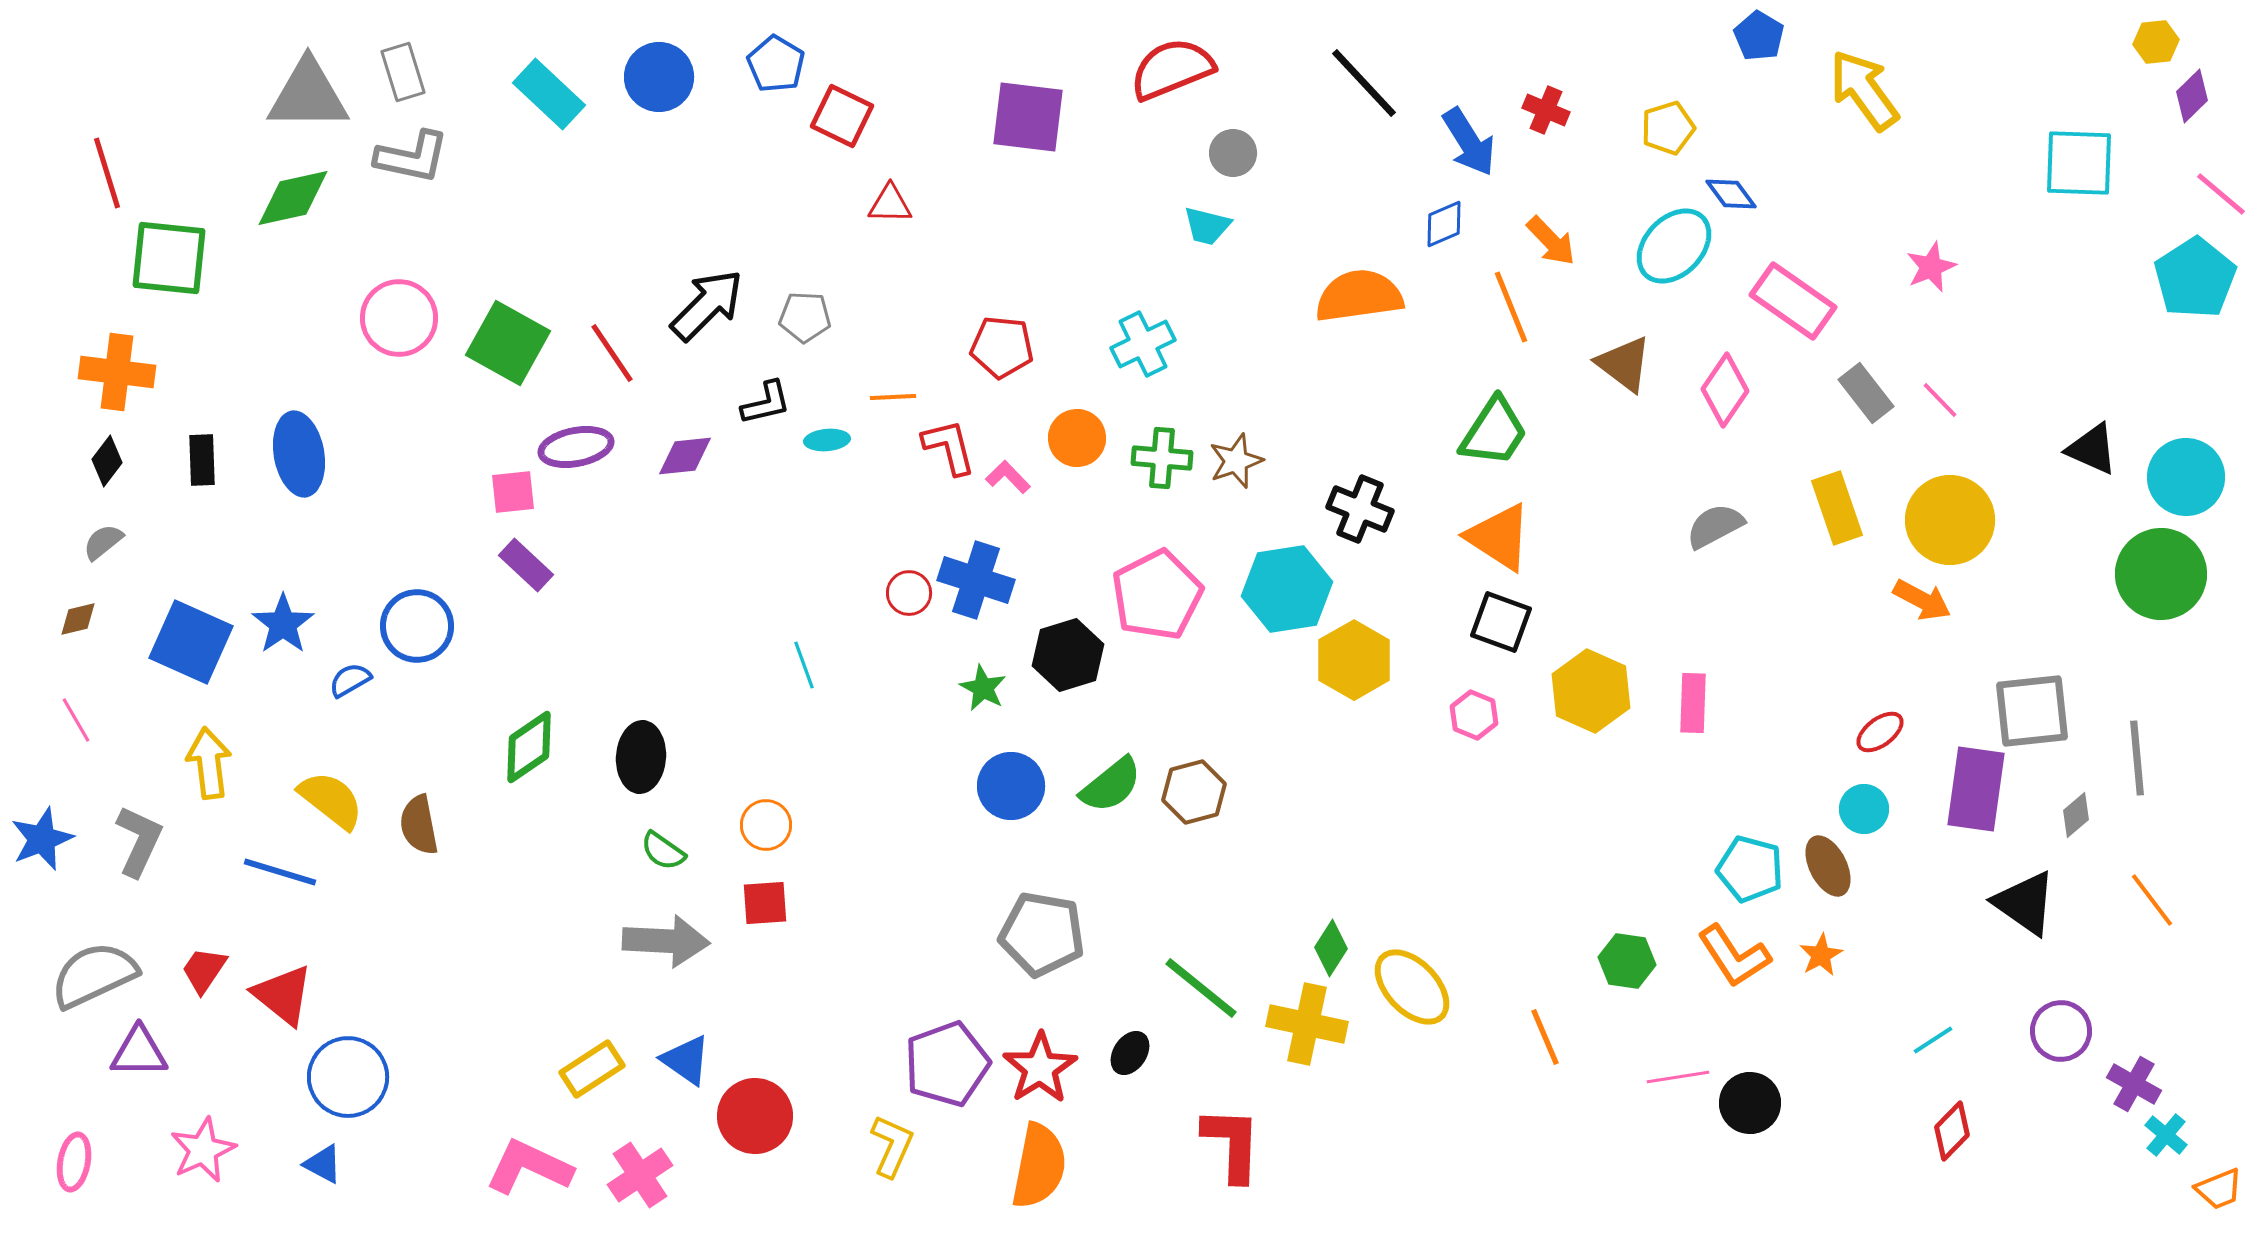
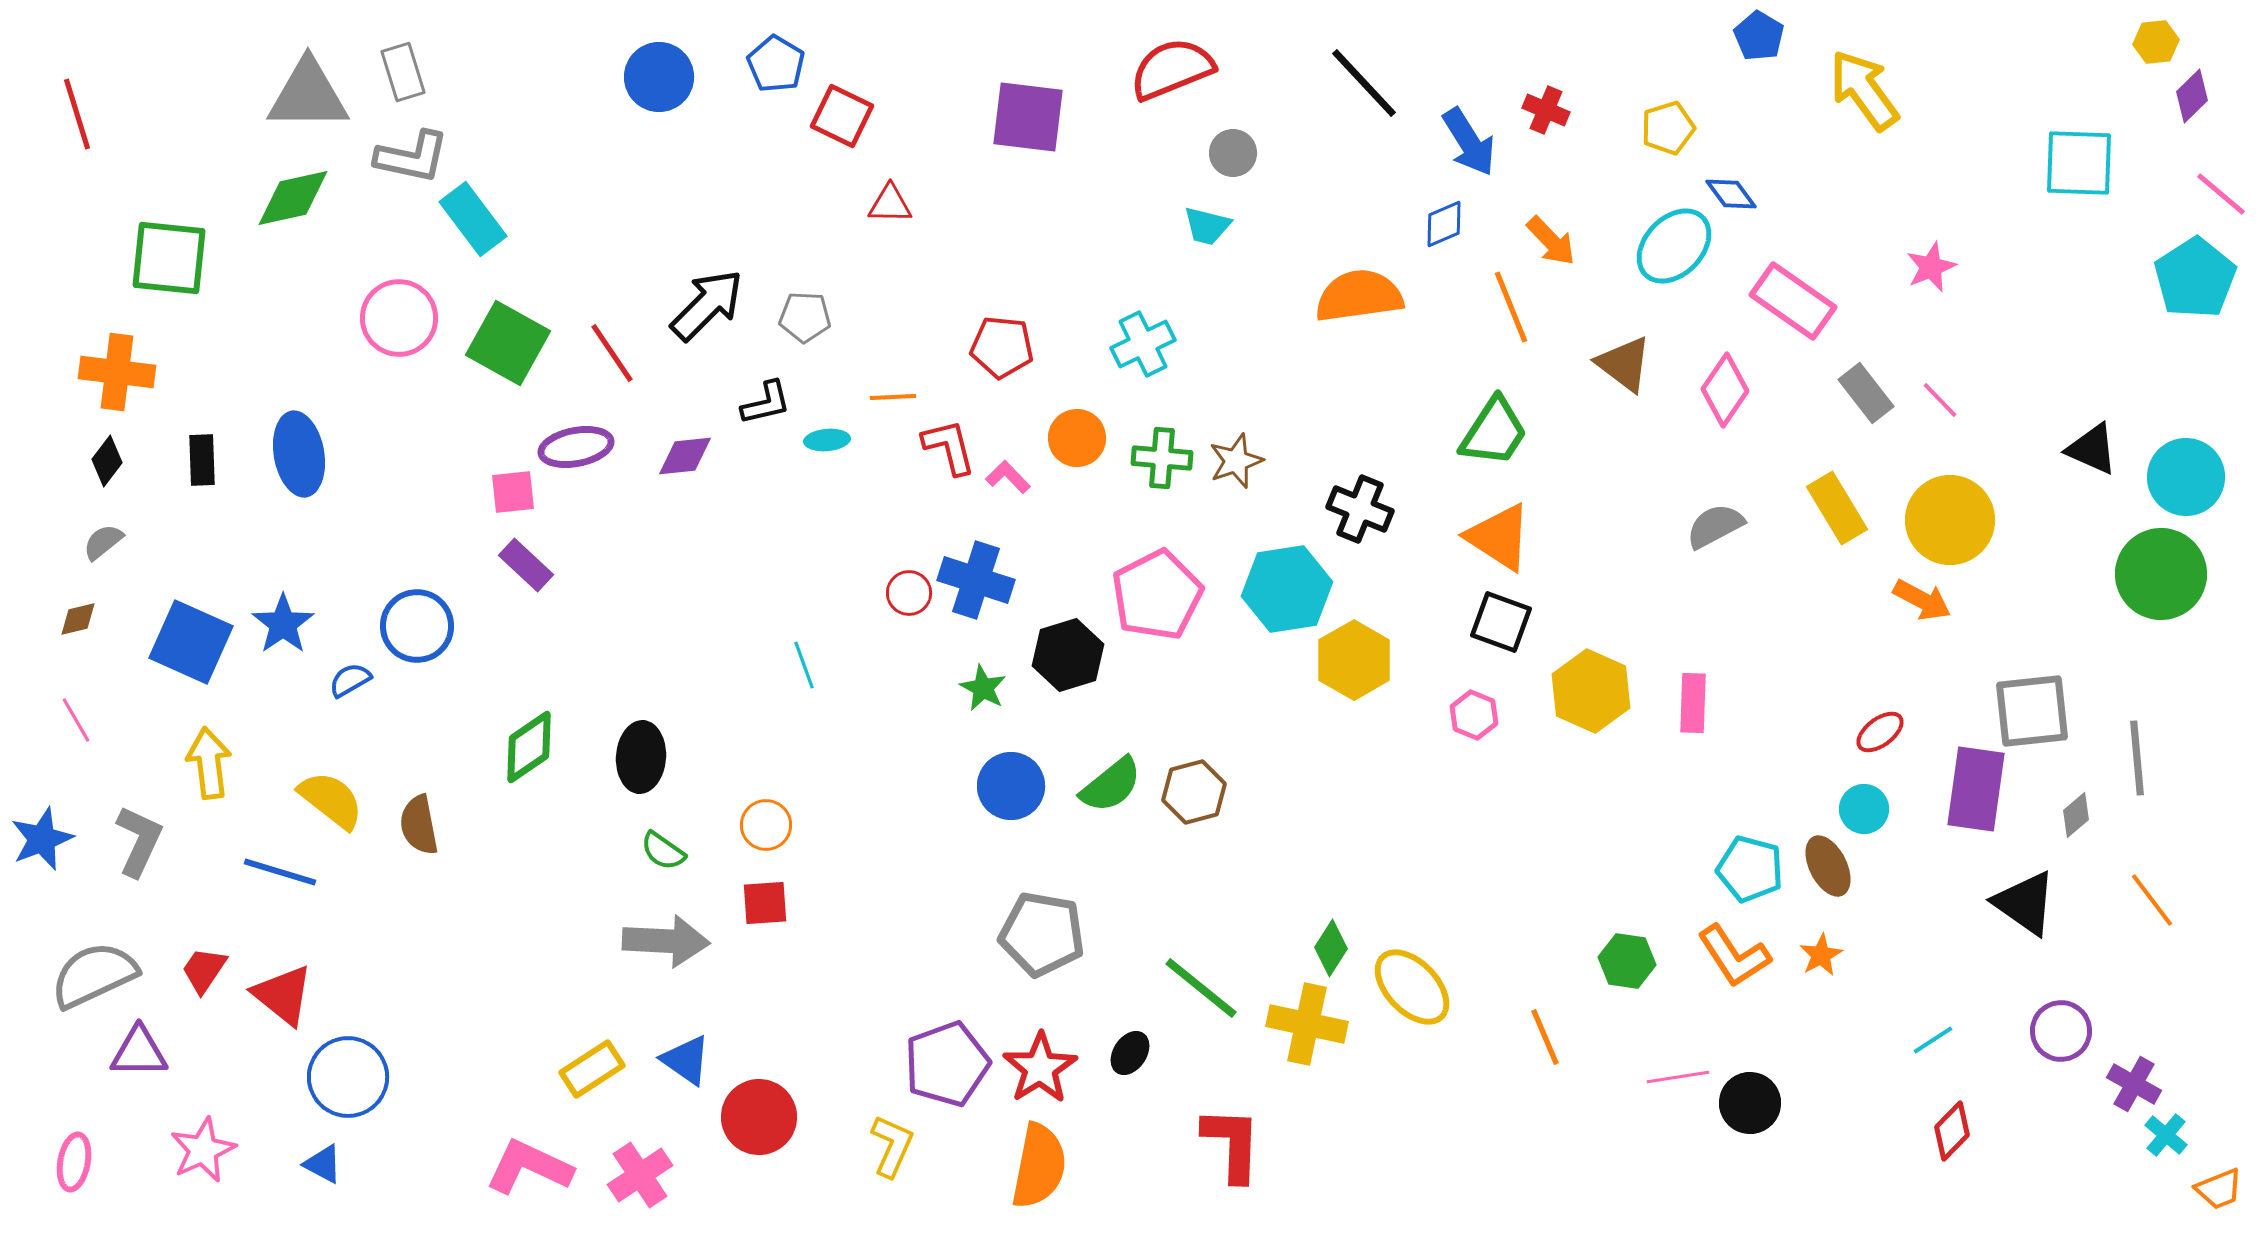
cyan rectangle at (549, 94): moved 76 px left, 125 px down; rotated 10 degrees clockwise
red line at (107, 173): moved 30 px left, 59 px up
yellow rectangle at (1837, 508): rotated 12 degrees counterclockwise
red circle at (755, 1116): moved 4 px right, 1 px down
